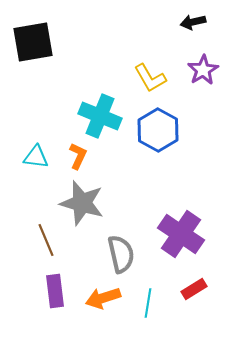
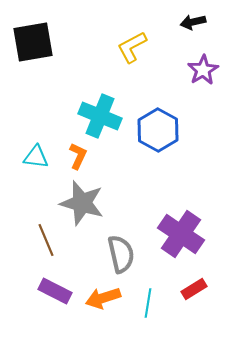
yellow L-shape: moved 18 px left, 31 px up; rotated 92 degrees clockwise
purple rectangle: rotated 56 degrees counterclockwise
